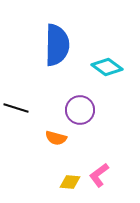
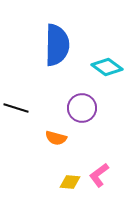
purple circle: moved 2 px right, 2 px up
